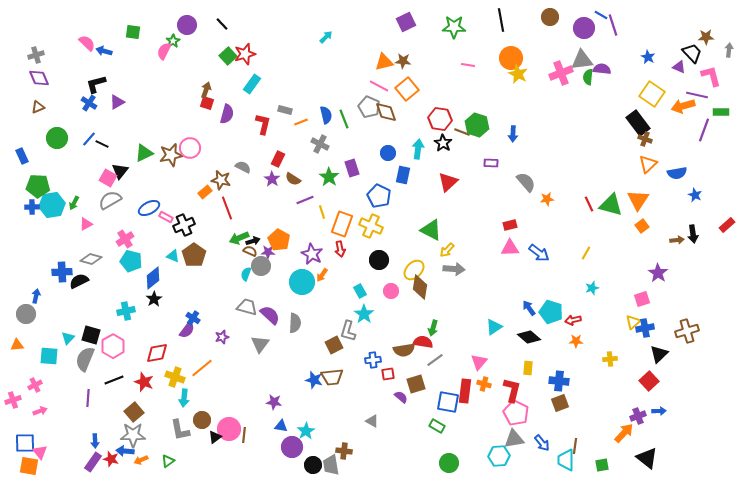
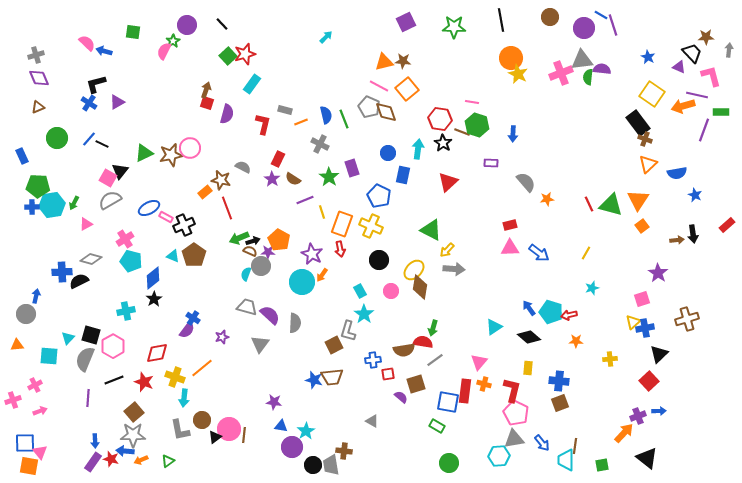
pink line at (468, 65): moved 4 px right, 37 px down
red arrow at (573, 320): moved 4 px left, 5 px up
brown cross at (687, 331): moved 12 px up
